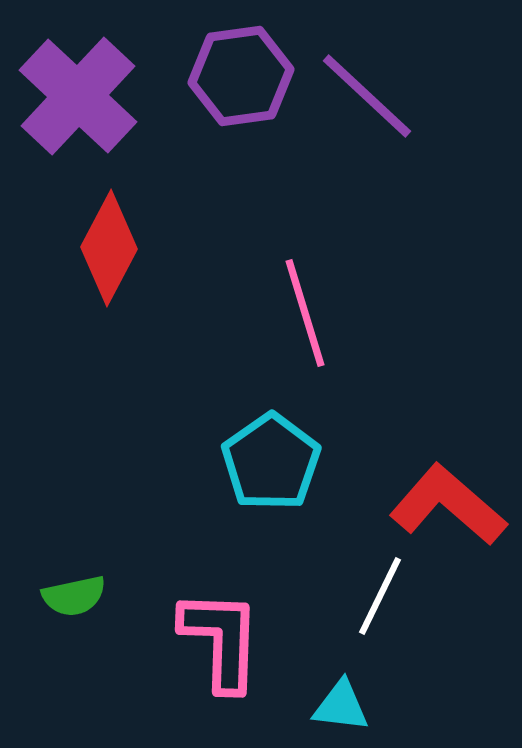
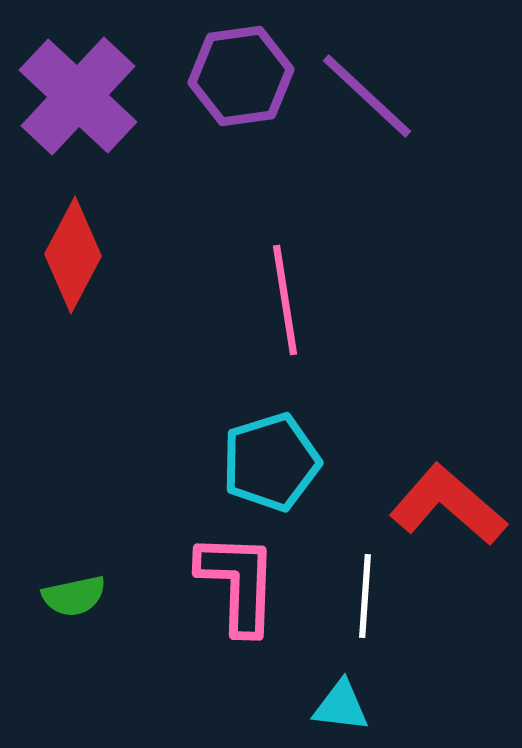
red diamond: moved 36 px left, 7 px down
pink line: moved 20 px left, 13 px up; rotated 8 degrees clockwise
cyan pentagon: rotated 18 degrees clockwise
white line: moved 15 px left; rotated 22 degrees counterclockwise
pink L-shape: moved 17 px right, 57 px up
